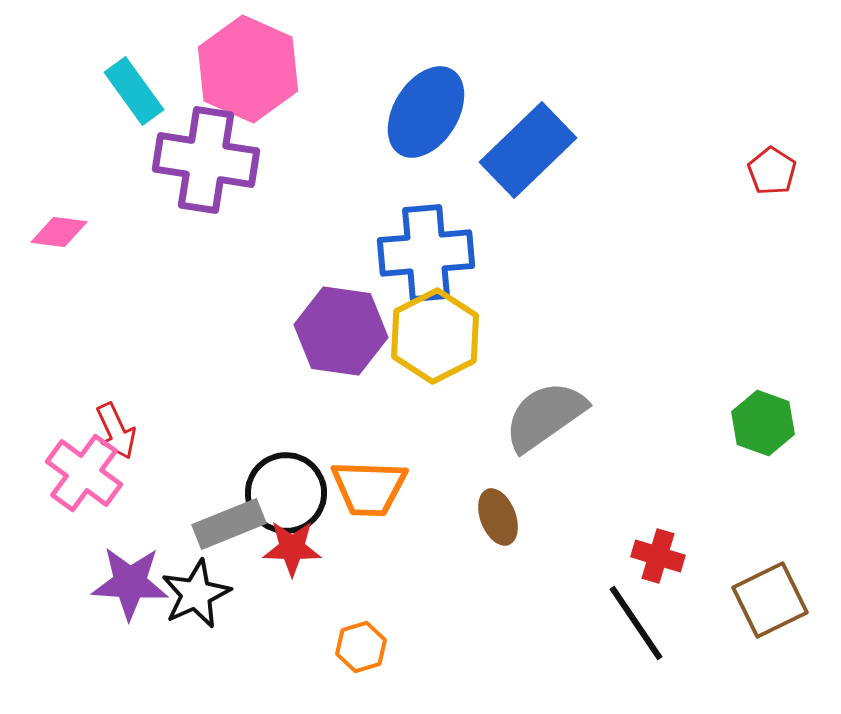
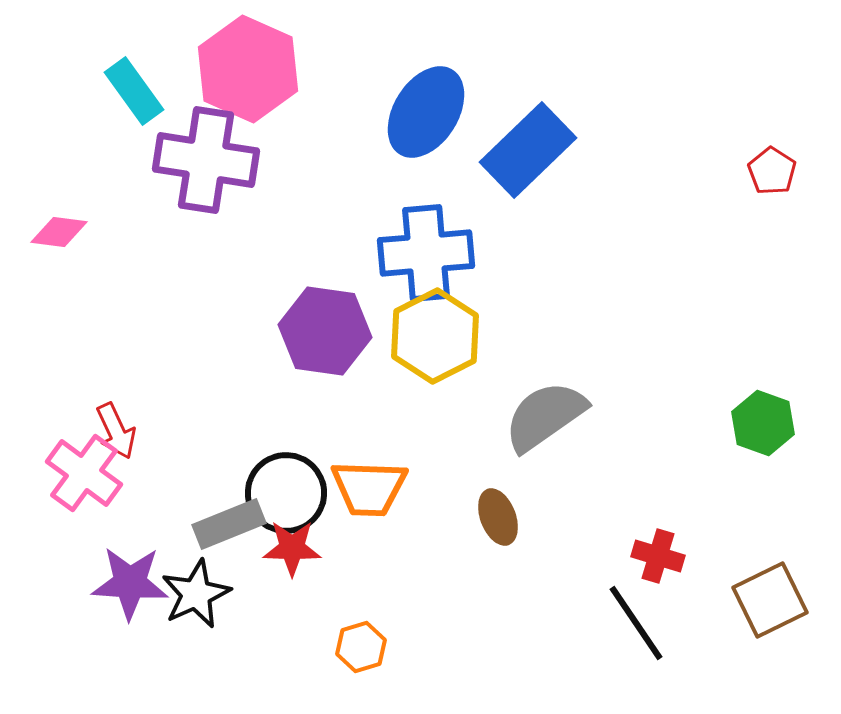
purple hexagon: moved 16 px left
